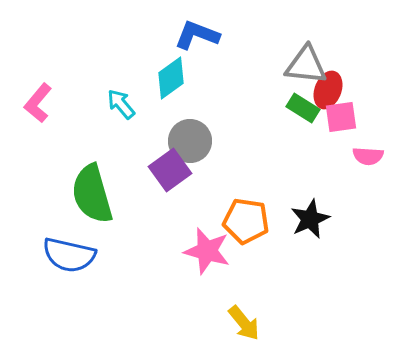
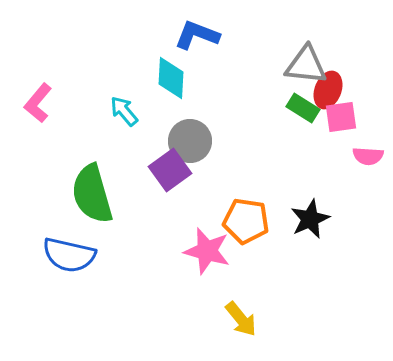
cyan diamond: rotated 51 degrees counterclockwise
cyan arrow: moved 3 px right, 7 px down
yellow arrow: moved 3 px left, 4 px up
